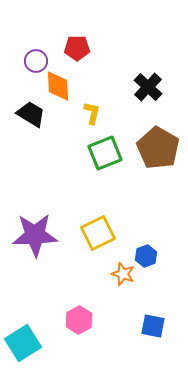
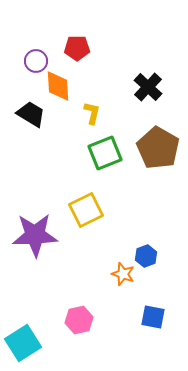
yellow square: moved 12 px left, 23 px up
pink hexagon: rotated 16 degrees clockwise
blue square: moved 9 px up
